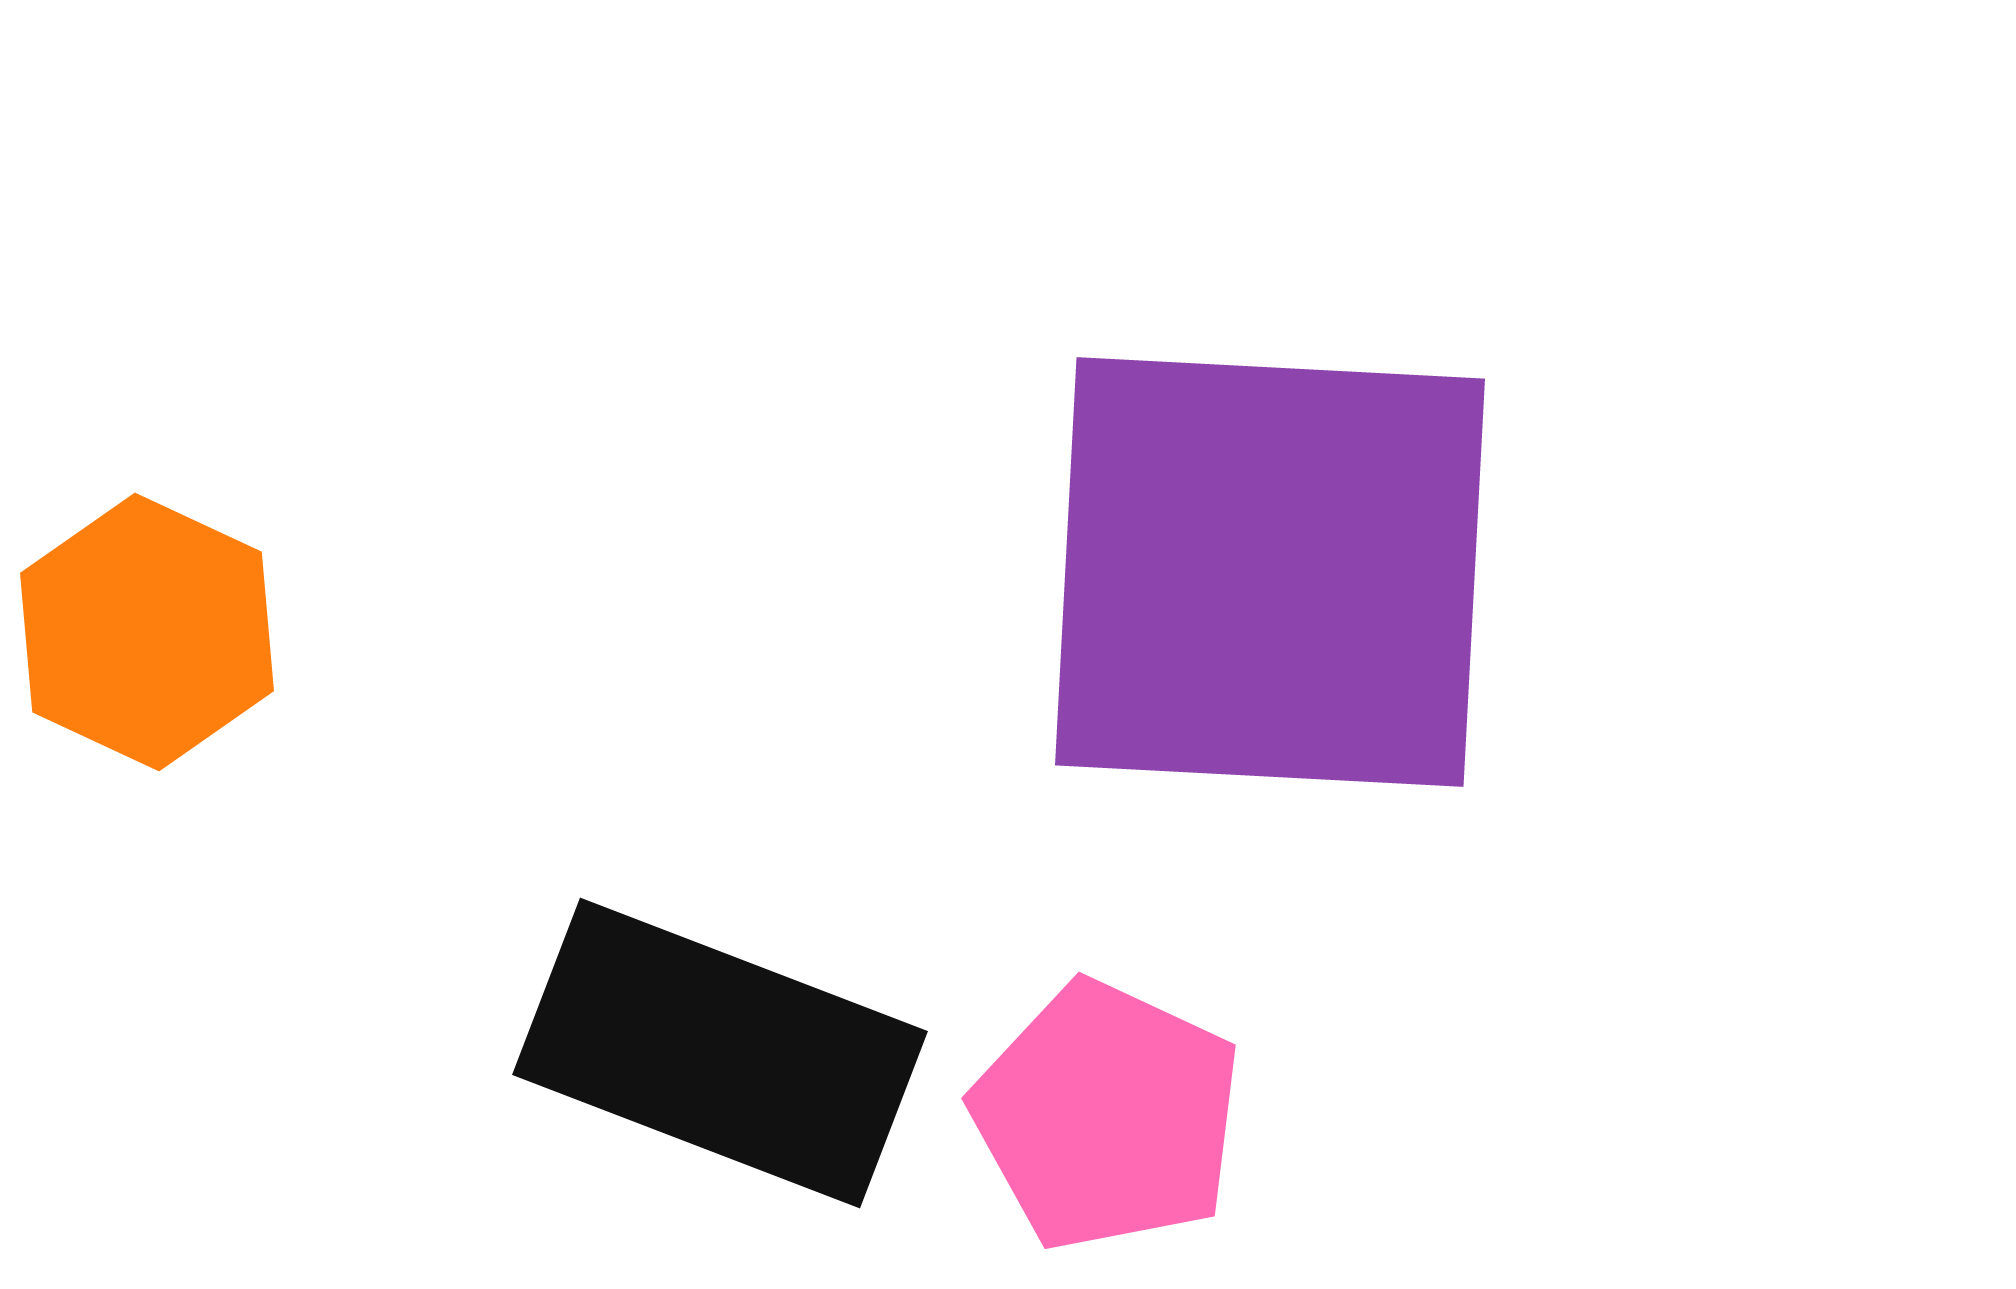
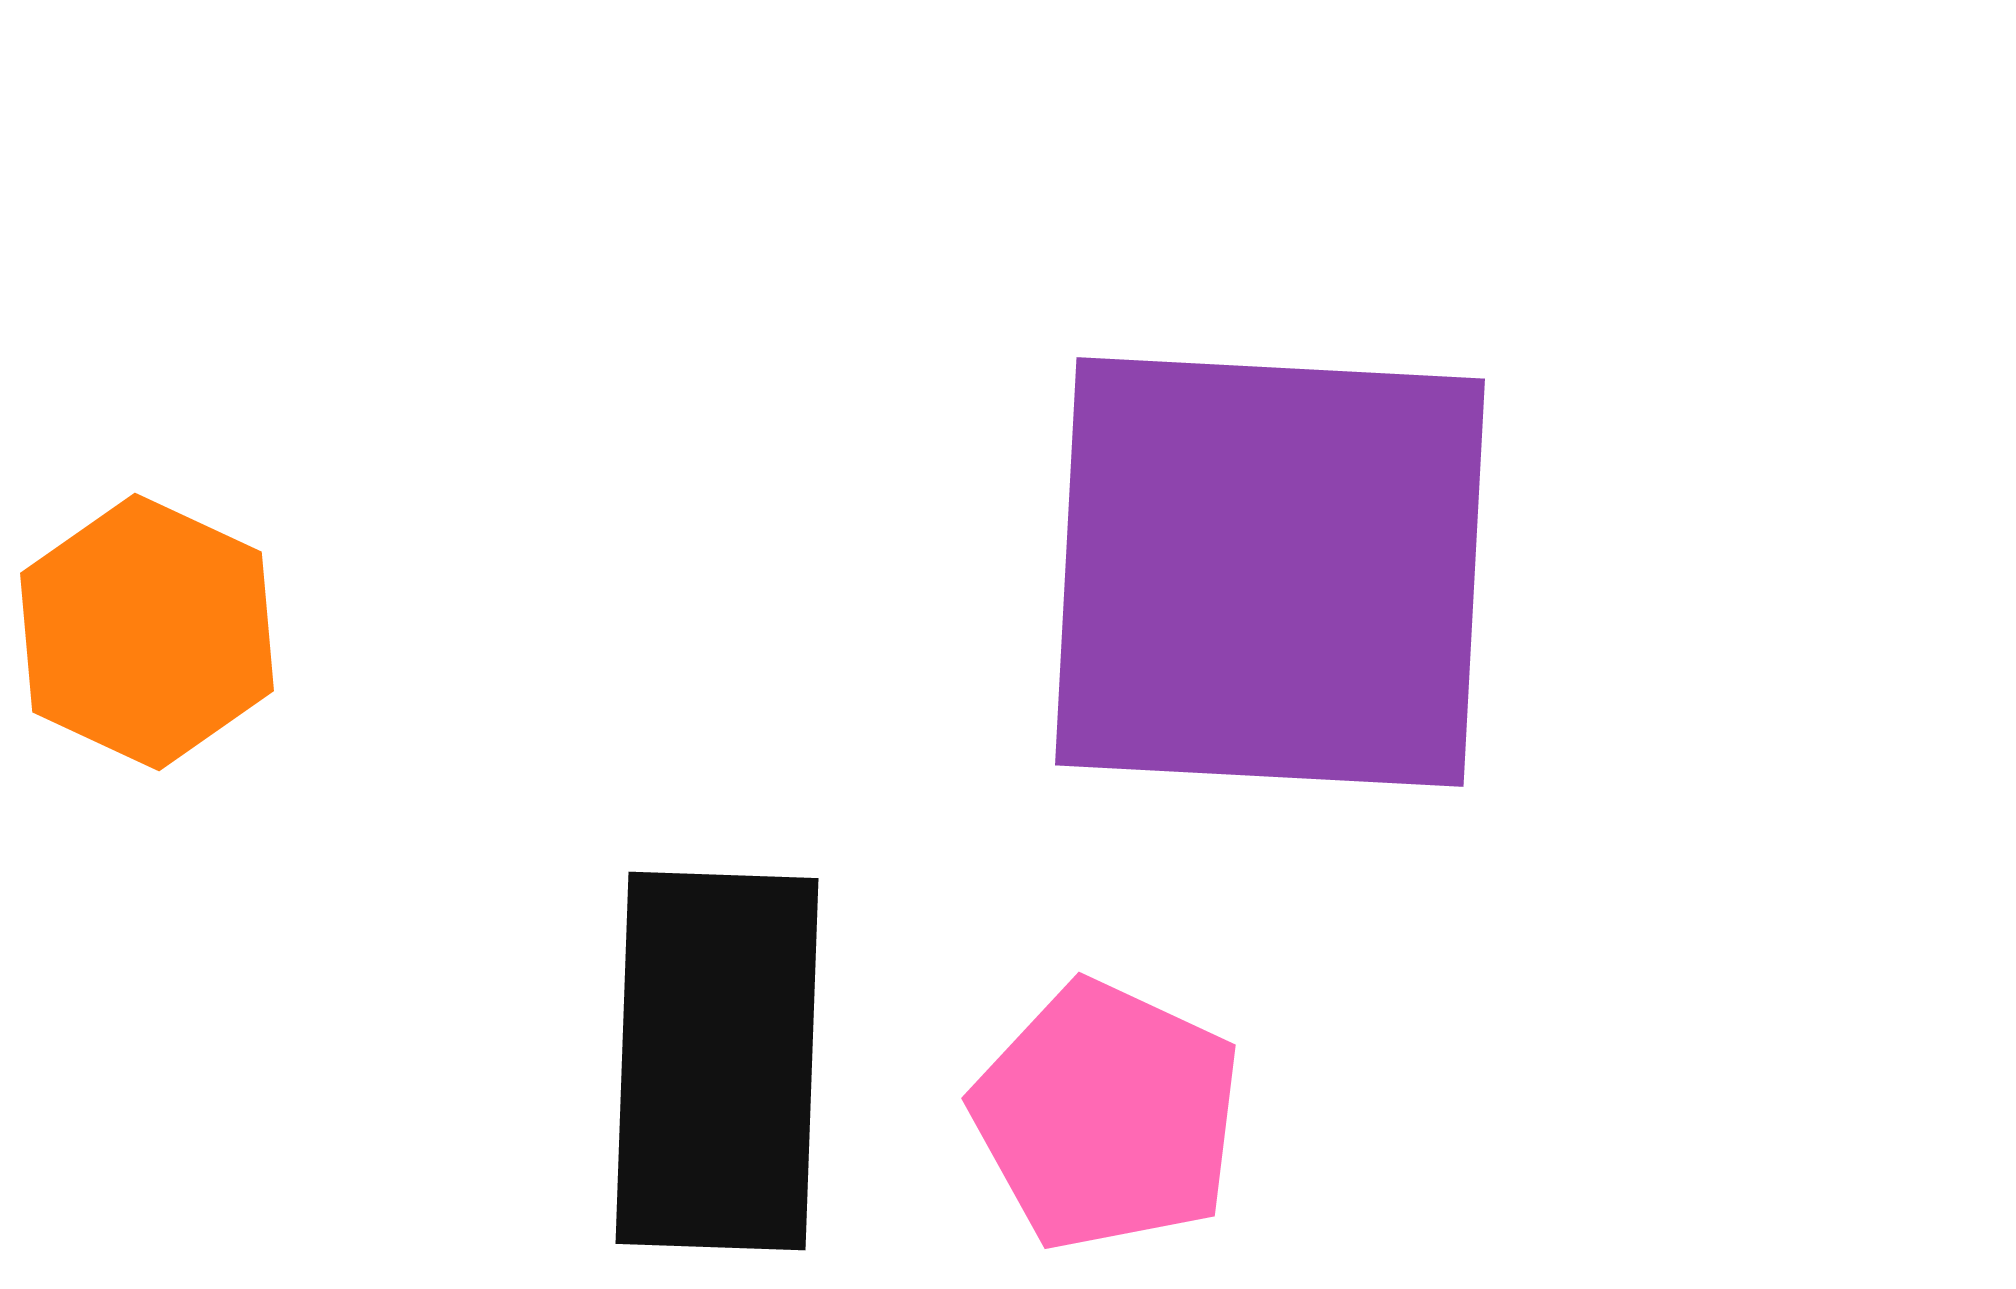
black rectangle: moved 3 px left, 8 px down; rotated 71 degrees clockwise
